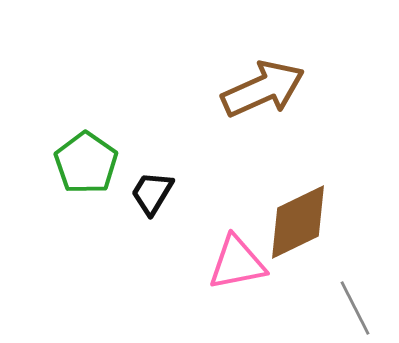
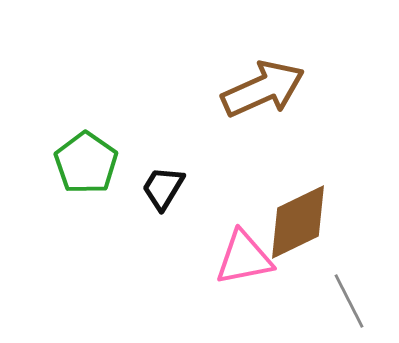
black trapezoid: moved 11 px right, 5 px up
pink triangle: moved 7 px right, 5 px up
gray line: moved 6 px left, 7 px up
